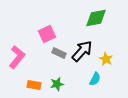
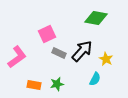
green diamond: rotated 20 degrees clockwise
pink L-shape: rotated 15 degrees clockwise
